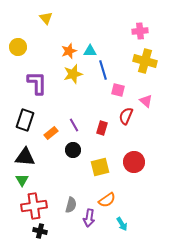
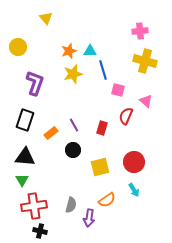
purple L-shape: moved 2 px left; rotated 20 degrees clockwise
cyan arrow: moved 12 px right, 34 px up
